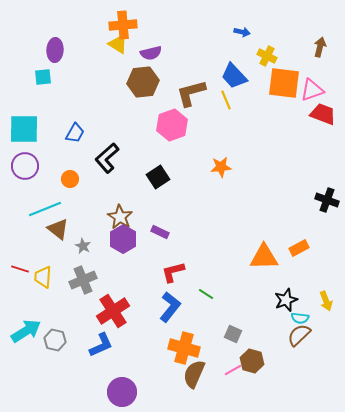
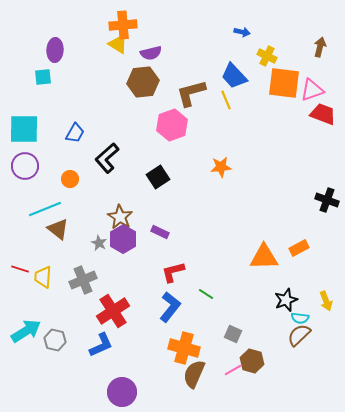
gray star at (83, 246): moved 16 px right, 3 px up
